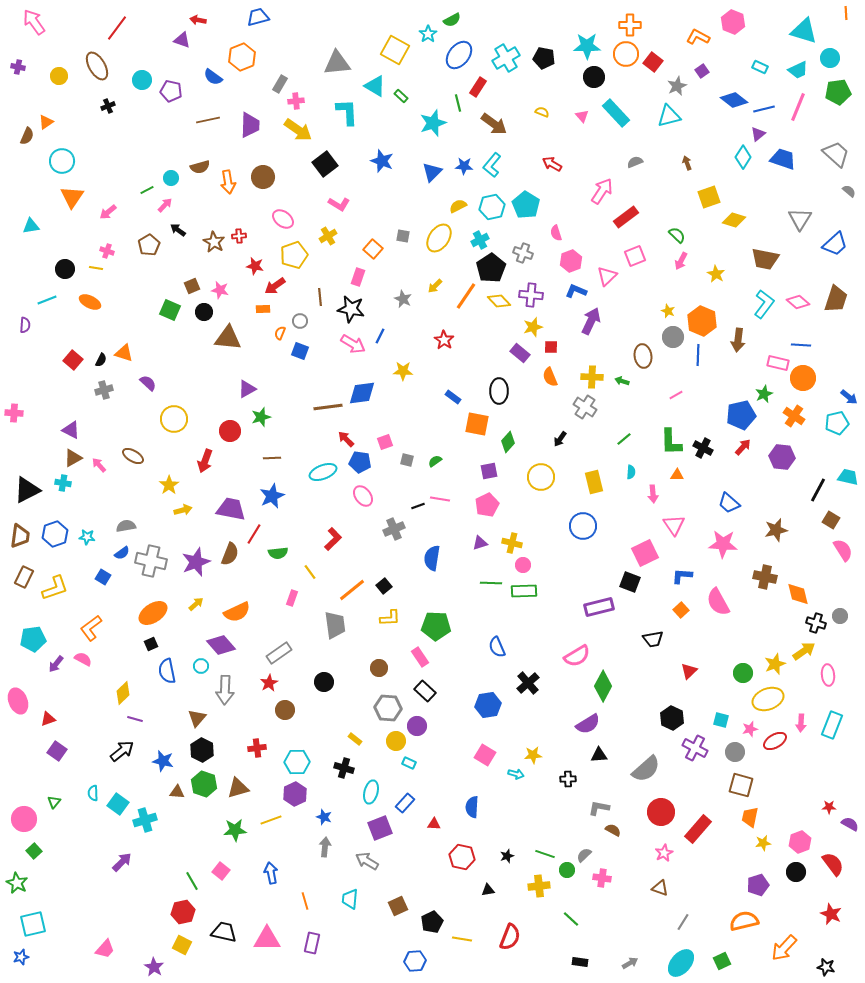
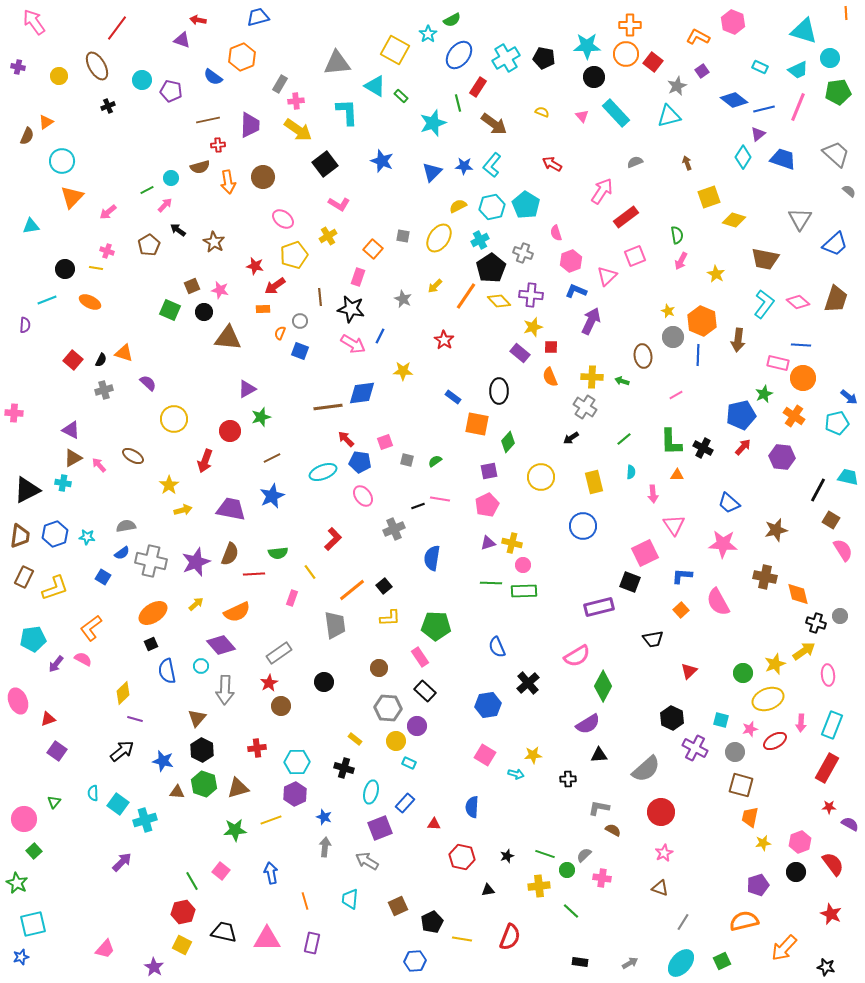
orange triangle at (72, 197): rotated 10 degrees clockwise
green semicircle at (677, 235): rotated 36 degrees clockwise
red cross at (239, 236): moved 21 px left, 91 px up
black arrow at (560, 439): moved 11 px right, 1 px up; rotated 21 degrees clockwise
brown line at (272, 458): rotated 24 degrees counterclockwise
red line at (254, 534): moved 40 px down; rotated 55 degrees clockwise
purple triangle at (480, 543): moved 8 px right
brown circle at (285, 710): moved 4 px left, 4 px up
red rectangle at (698, 829): moved 129 px right, 61 px up; rotated 12 degrees counterclockwise
green line at (571, 919): moved 8 px up
